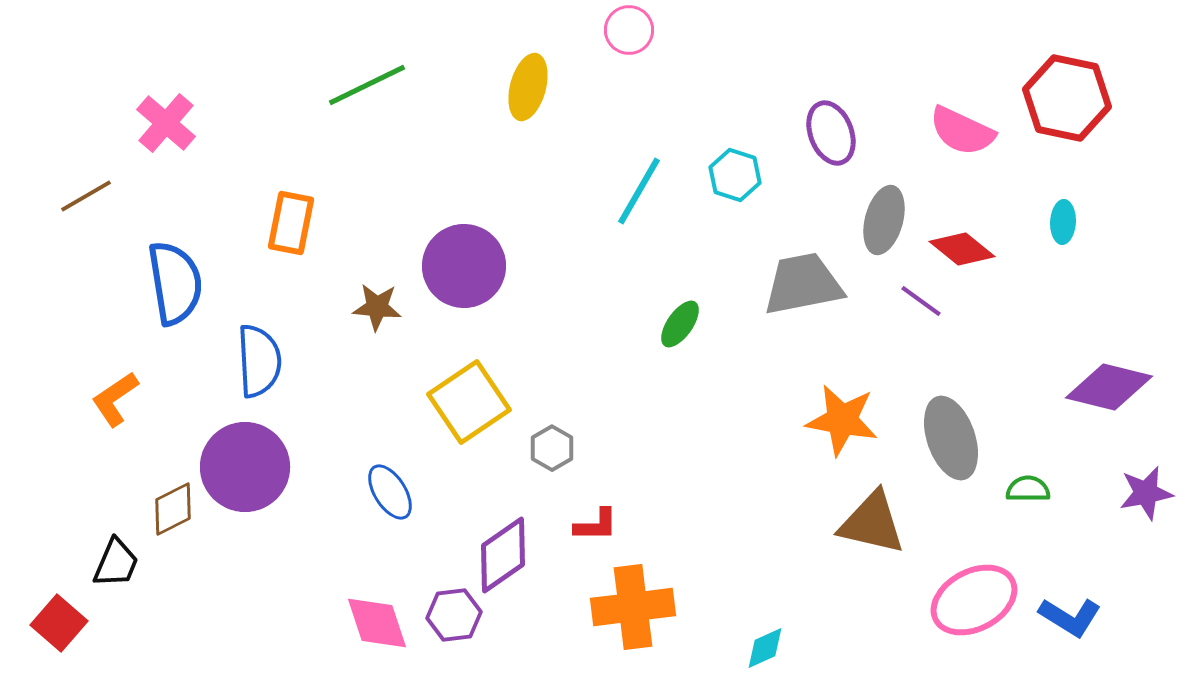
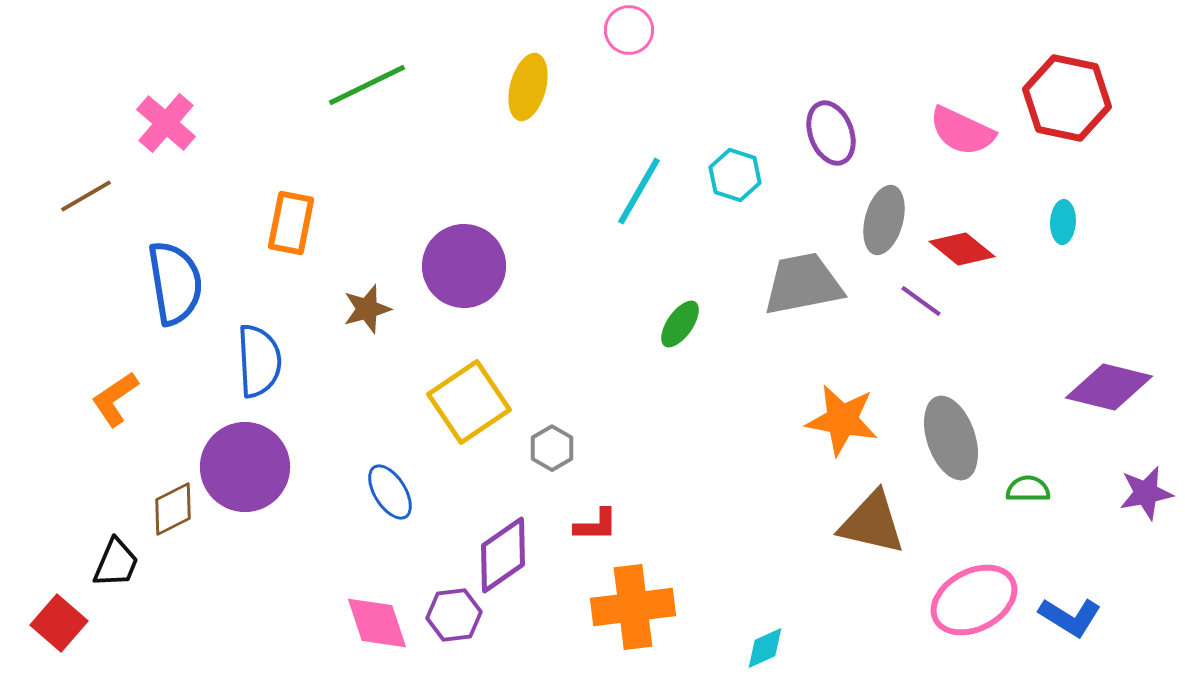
brown star at (377, 307): moved 10 px left, 2 px down; rotated 21 degrees counterclockwise
